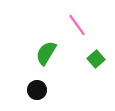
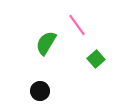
green semicircle: moved 10 px up
black circle: moved 3 px right, 1 px down
